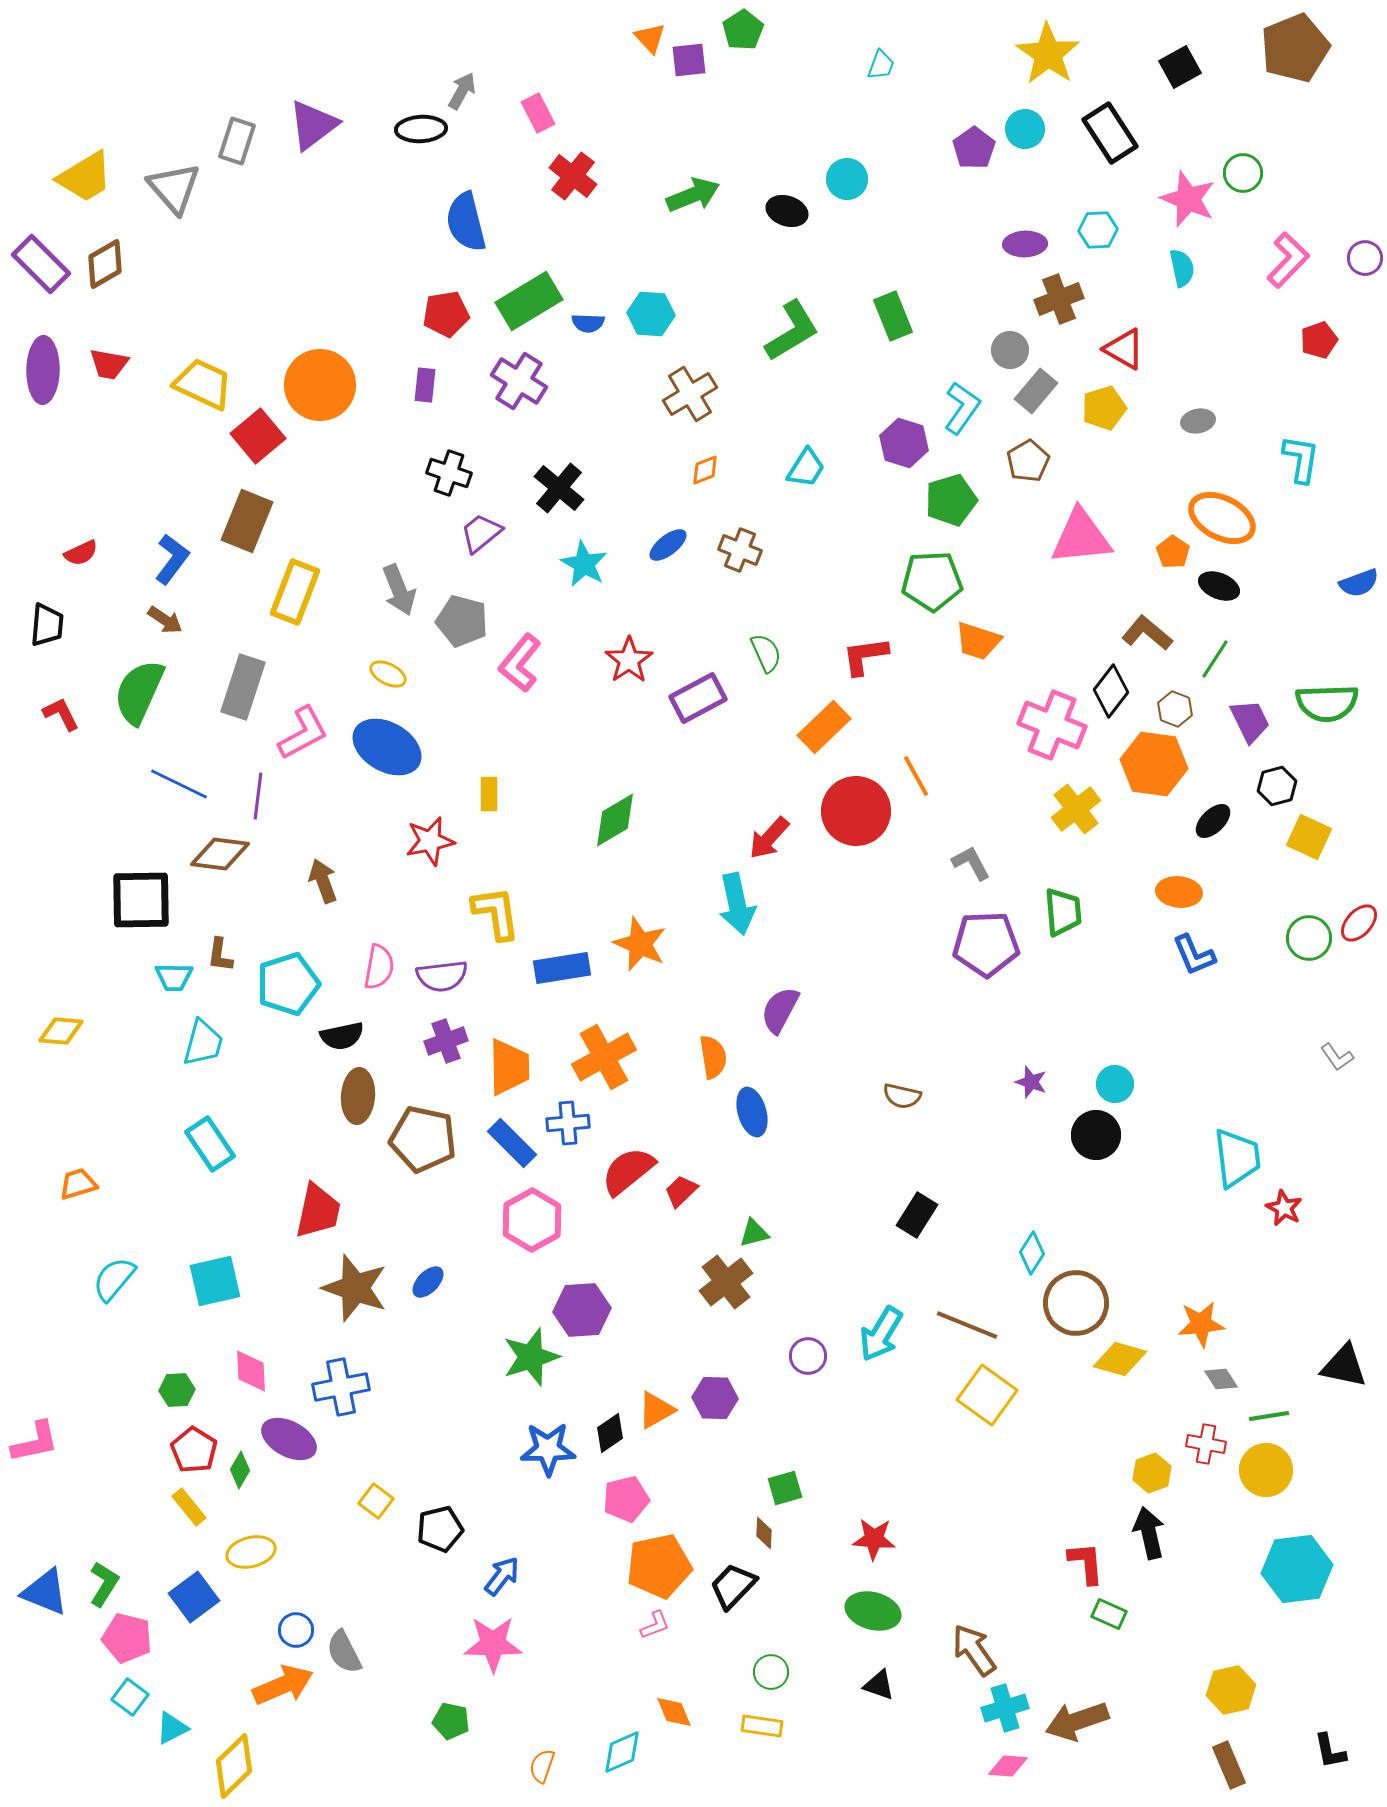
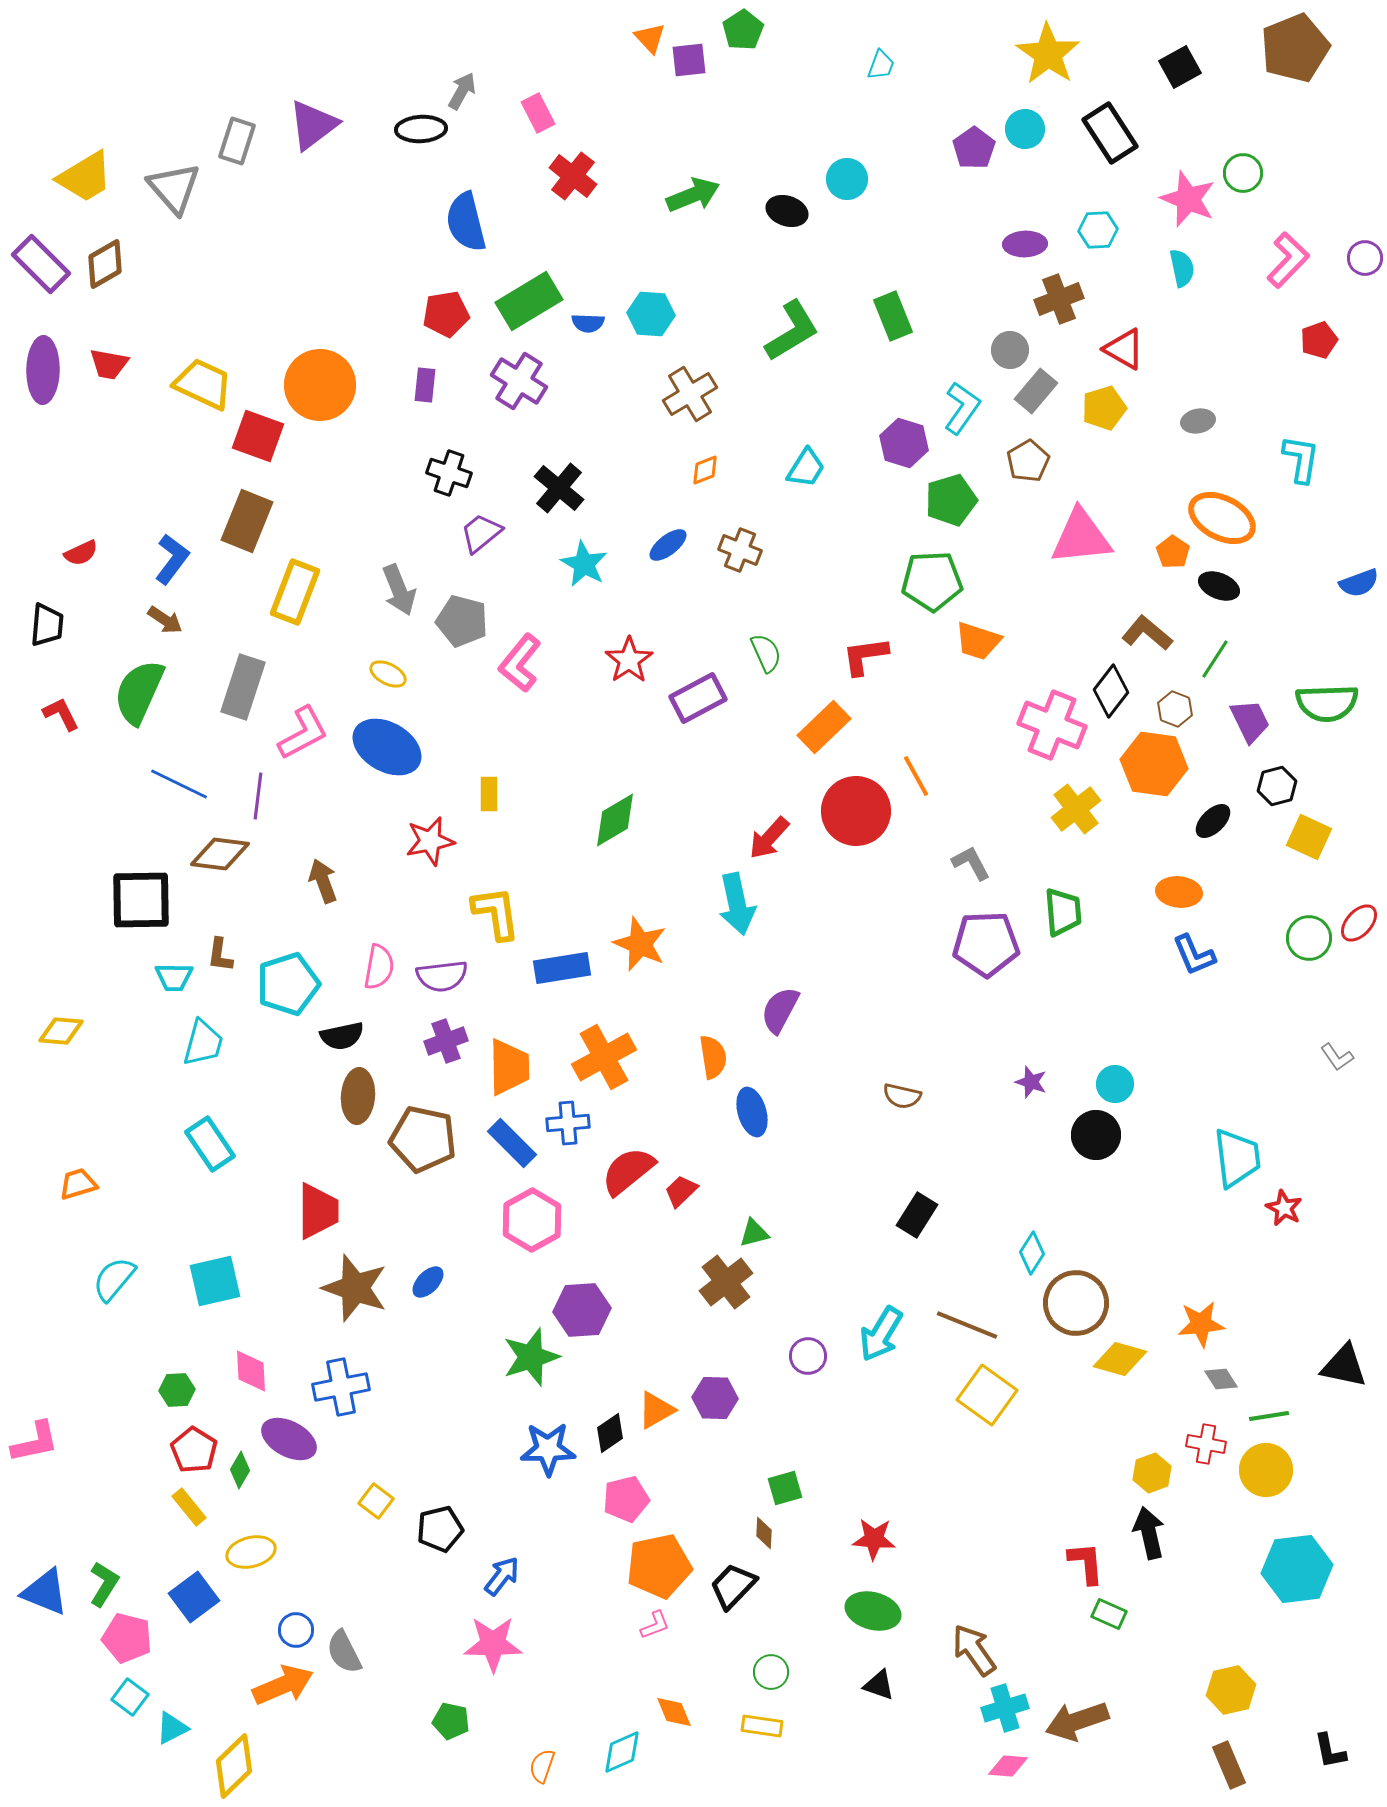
red square at (258, 436): rotated 30 degrees counterclockwise
red trapezoid at (318, 1211): rotated 12 degrees counterclockwise
